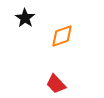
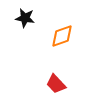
black star: rotated 24 degrees counterclockwise
